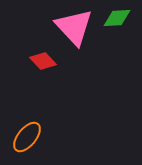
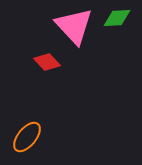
pink triangle: moved 1 px up
red diamond: moved 4 px right, 1 px down
